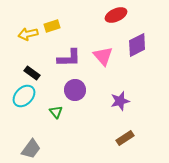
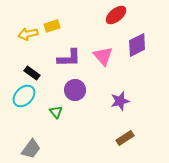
red ellipse: rotated 15 degrees counterclockwise
